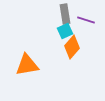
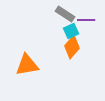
gray rectangle: rotated 48 degrees counterclockwise
purple line: rotated 18 degrees counterclockwise
cyan square: moved 6 px right
